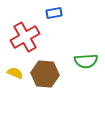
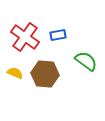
blue rectangle: moved 4 px right, 22 px down
red cross: rotated 24 degrees counterclockwise
green semicircle: rotated 140 degrees counterclockwise
